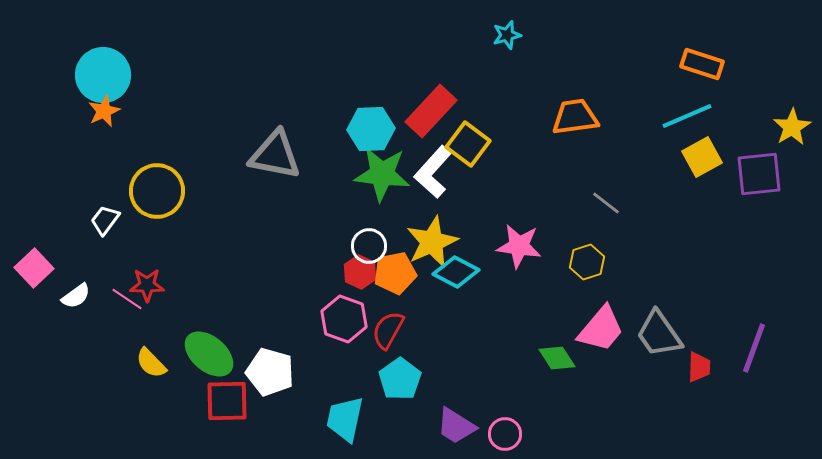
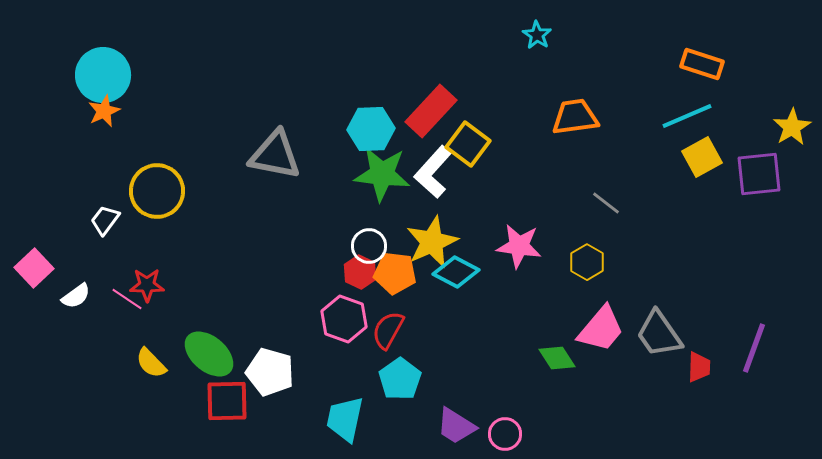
cyan star at (507, 35): moved 30 px right; rotated 24 degrees counterclockwise
yellow hexagon at (587, 262): rotated 12 degrees counterclockwise
orange pentagon at (395, 273): rotated 18 degrees clockwise
